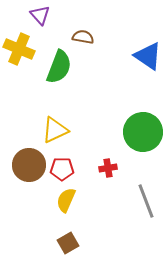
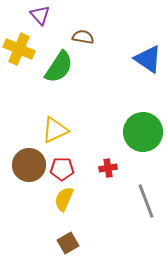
blue triangle: moved 3 px down
green semicircle: rotated 12 degrees clockwise
yellow semicircle: moved 2 px left, 1 px up
